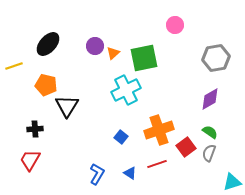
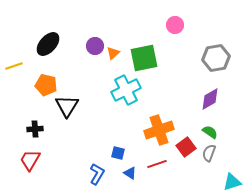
blue square: moved 3 px left, 16 px down; rotated 24 degrees counterclockwise
